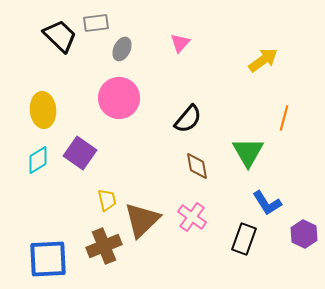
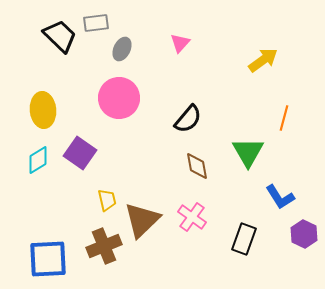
blue L-shape: moved 13 px right, 6 px up
